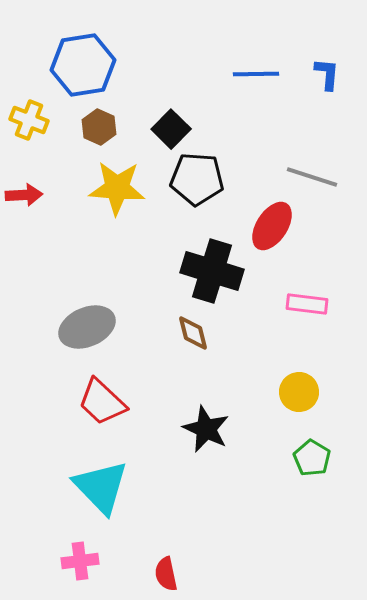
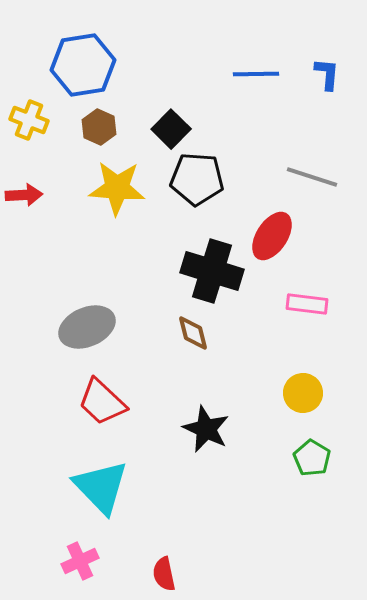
red ellipse: moved 10 px down
yellow circle: moved 4 px right, 1 px down
pink cross: rotated 18 degrees counterclockwise
red semicircle: moved 2 px left
